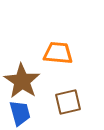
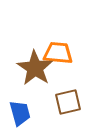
brown star: moved 13 px right, 13 px up
